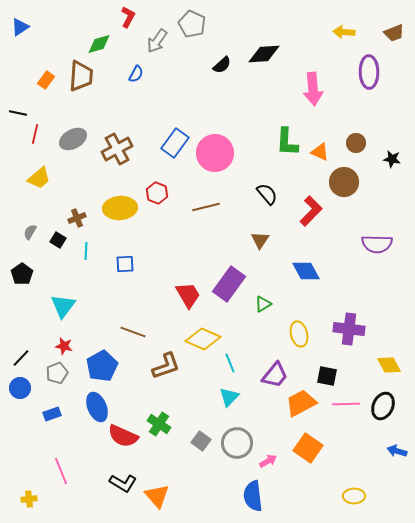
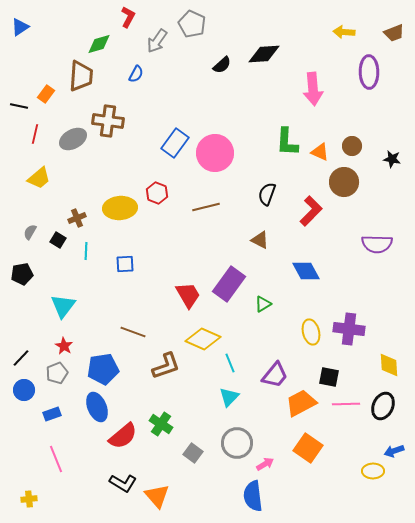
orange rectangle at (46, 80): moved 14 px down
black line at (18, 113): moved 1 px right, 7 px up
brown circle at (356, 143): moved 4 px left, 3 px down
brown cross at (117, 149): moved 9 px left, 28 px up; rotated 36 degrees clockwise
black semicircle at (267, 194): rotated 120 degrees counterclockwise
brown triangle at (260, 240): rotated 36 degrees counterclockwise
black pentagon at (22, 274): rotated 25 degrees clockwise
yellow ellipse at (299, 334): moved 12 px right, 2 px up
red star at (64, 346): rotated 18 degrees clockwise
yellow diamond at (389, 365): rotated 25 degrees clockwise
blue pentagon at (102, 366): moved 1 px right, 3 px down; rotated 20 degrees clockwise
black square at (327, 376): moved 2 px right, 1 px down
blue circle at (20, 388): moved 4 px right, 2 px down
green cross at (159, 424): moved 2 px right
red semicircle at (123, 436): rotated 64 degrees counterclockwise
gray square at (201, 441): moved 8 px left, 12 px down
blue arrow at (397, 451): moved 3 px left; rotated 36 degrees counterclockwise
pink arrow at (268, 461): moved 3 px left, 3 px down
pink line at (61, 471): moved 5 px left, 12 px up
yellow ellipse at (354, 496): moved 19 px right, 25 px up
